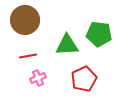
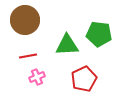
pink cross: moved 1 px left, 1 px up
